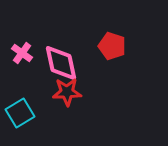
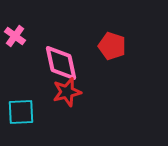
pink cross: moved 7 px left, 17 px up
red star: rotated 12 degrees counterclockwise
cyan square: moved 1 px right, 1 px up; rotated 28 degrees clockwise
